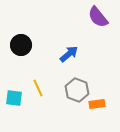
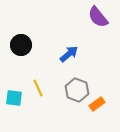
orange rectangle: rotated 28 degrees counterclockwise
